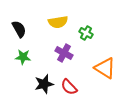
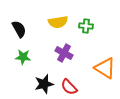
green cross: moved 7 px up; rotated 24 degrees counterclockwise
